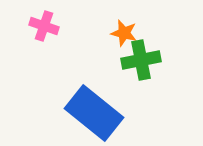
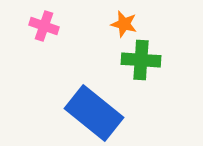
orange star: moved 9 px up
green cross: rotated 15 degrees clockwise
